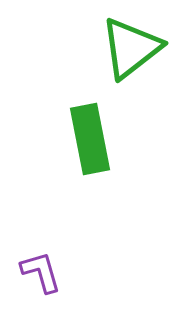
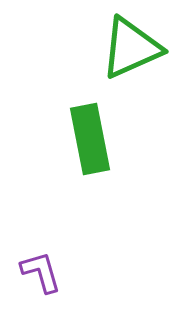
green triangle: rotated 14 degrees clockwise
